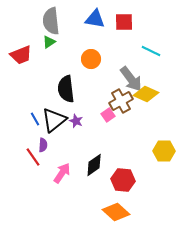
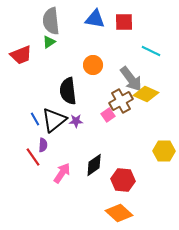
orange circle: moved 2 px right, 6 px down
black semicircle: moved 2 px right, 2 px down
purple star: rotated 24 degrees counterclockwise
orange diamond: moved 3 px right, 1 px down
